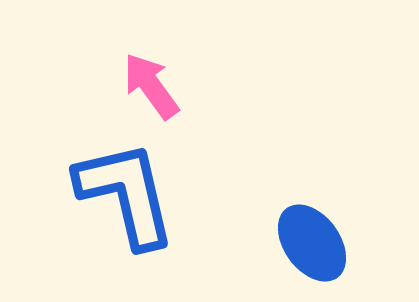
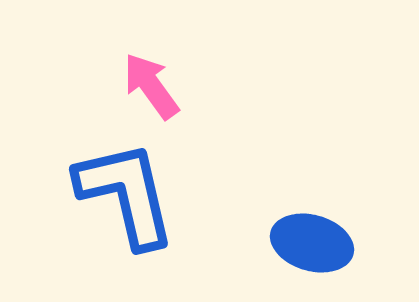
blue ellipse: rotated 38 degrees counterclockwise
